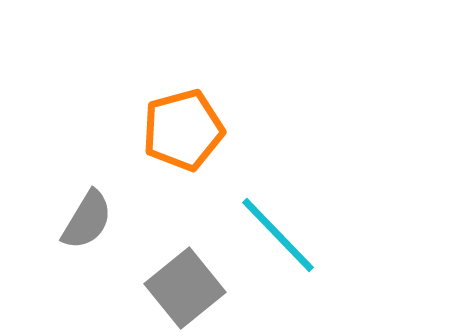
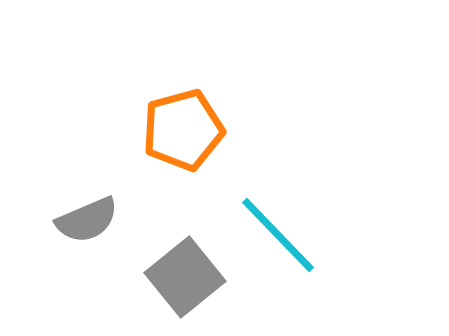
gray semicircle: rotated 36 degrees clockwise
gray square: moved 11 px up
